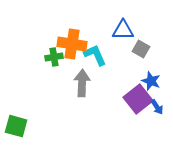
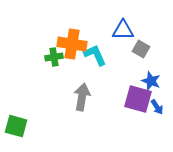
gray arrow: moved 14 px down; rotated 8 degrees clockwise
purple square: rotated 36 degrees counterclockwise
